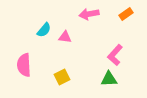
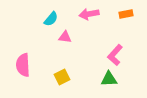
orange rectangle: rotated 24 degrees clockwise
cyan semicircle: moved 7 px right, 11 px up
pink semicircle: moved 1 px left
